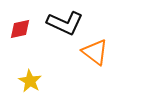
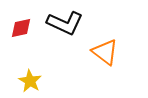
red diamond: moved 1 px right, 1 px up
orange triangle: moved 10 px right
